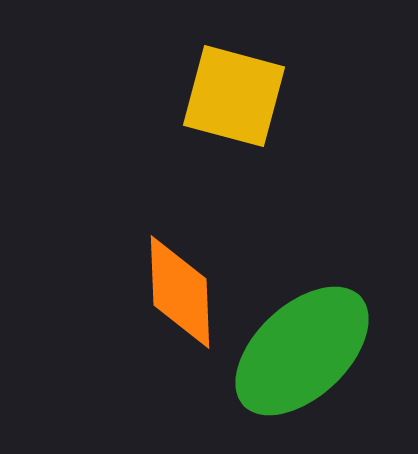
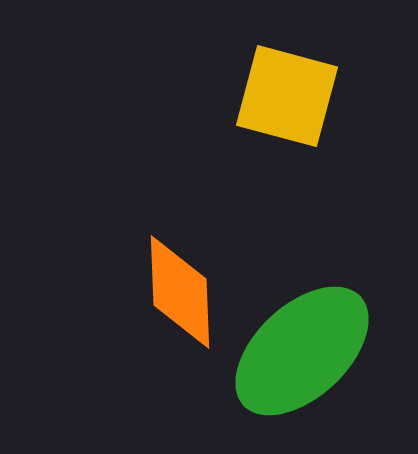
yellow square: moved 53 px right
